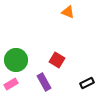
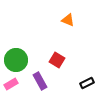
orange triangle: moved 8 px down
purple rectangle: moved 4 px left, 1 px up
